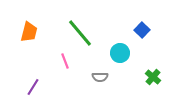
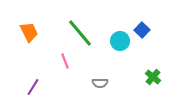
orange trapezoid: rotated 40 degrees counterclockwise
cyan circle: moved 12 px up
gray semicircle: moved 6 px down
